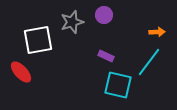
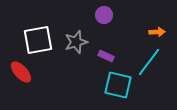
gray star: moved 4 px right, 20 px down
